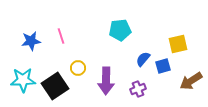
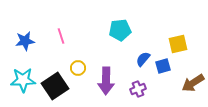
blue star: moved 6 px left
brown arrow: moved 2 px right, 2 px down
